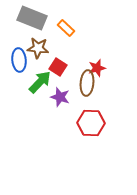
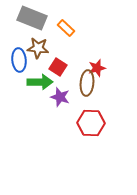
green arrow: rotated 45 degrees clockwise
